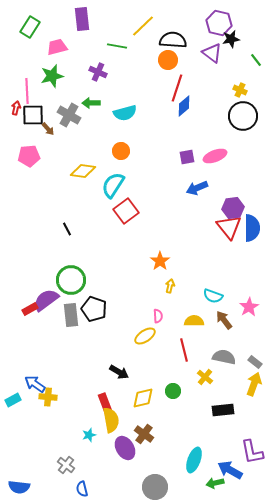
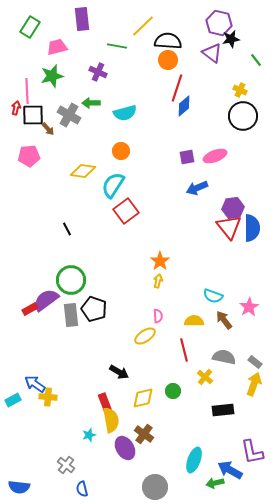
black semicircle at (173, 40): moved 5 px left, 1 px down
yellow arrow at (170, 286): moved 12 px left, 5 px up
